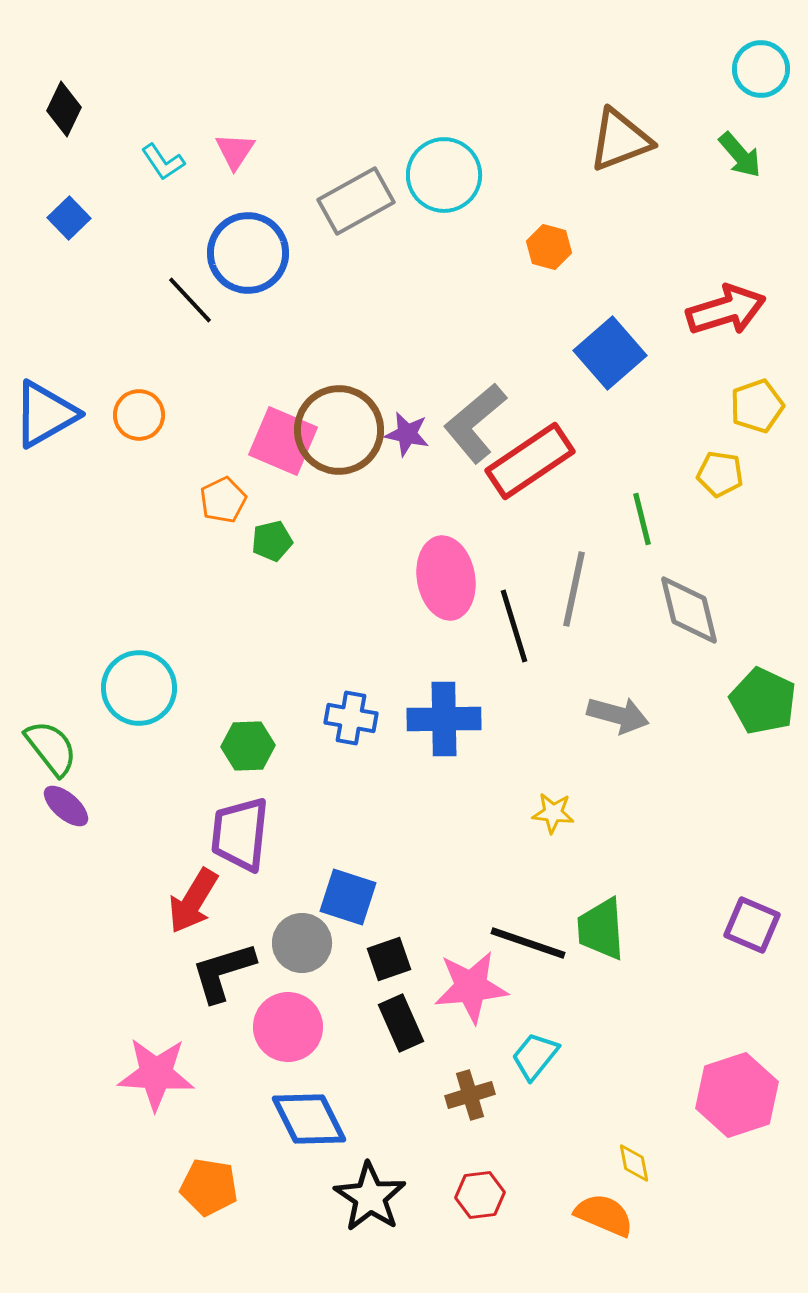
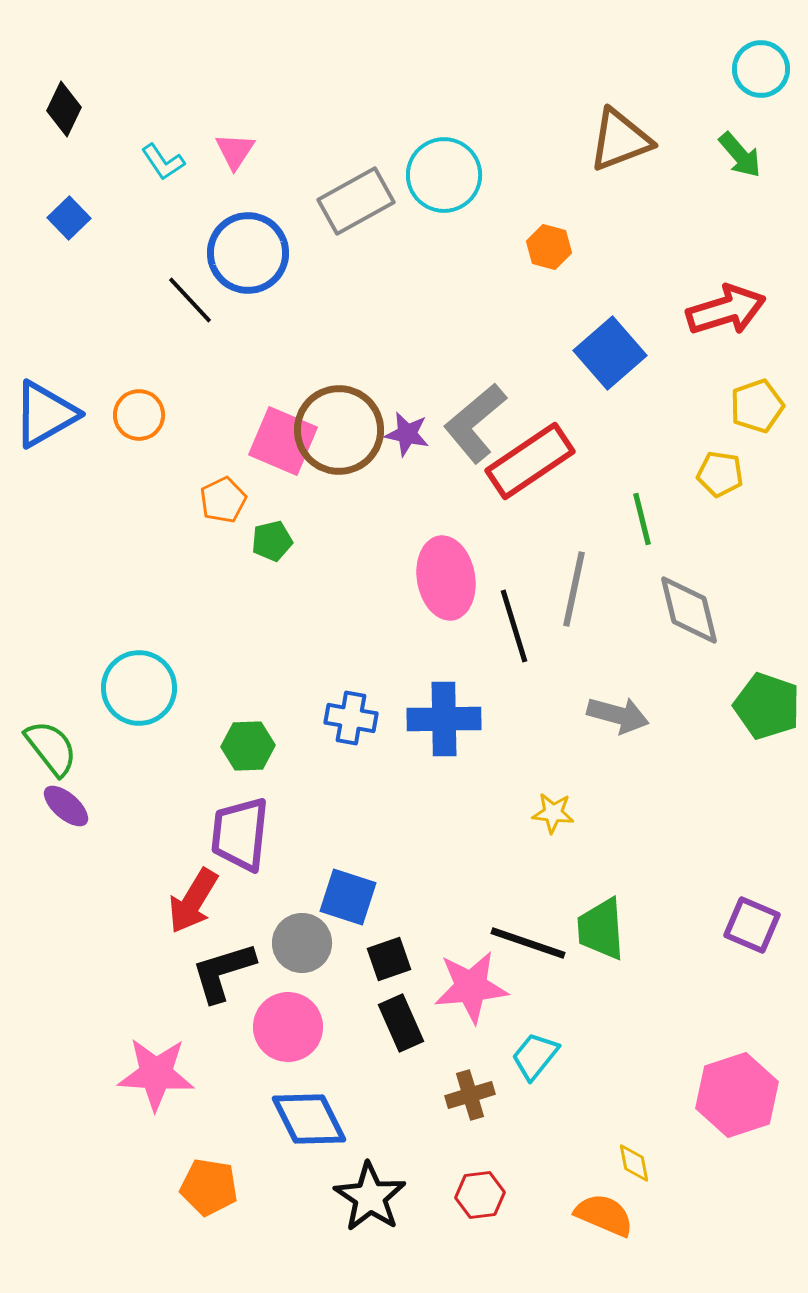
green pentagon at (763, 701): moved 4 px right, 5 px down; rotated 6 degrees counterclockwise
